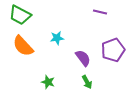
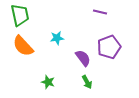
green trapezoid: rotated 130 degrees counterclockwise
purple pentagon: moved 4 px left, 3 px up
